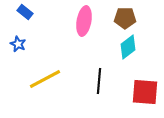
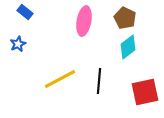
brown pentagon: rotated 25 degrees clockwise
blue star: rotated 21 degrees clockwise
yellow line: moved 15 px right
red square: rotated 16 degrees counterclockwise
